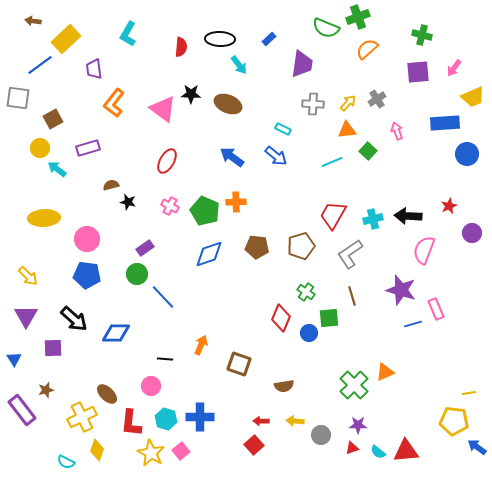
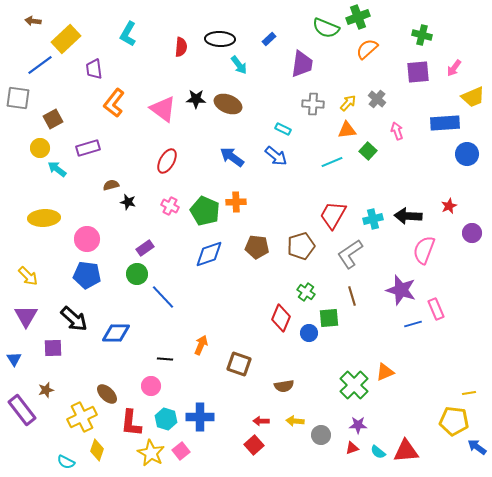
black star at (191, 94): moved 5 px right, 5 px down
gray cross at (377, 99): rotated 18 degrees counterclockwise
